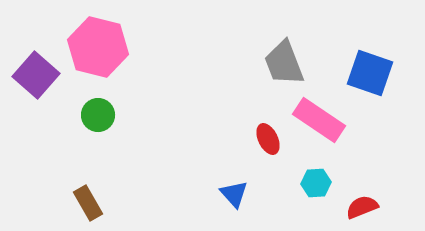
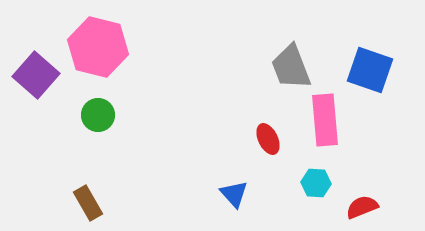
gray trapezoid: moved 7 px right, 4 px down
blue square: moved 3 px up
pink rectangle: moved 6 px right; rotated 51 degrees clockwise
cyan hexagon: rotated 8 degrees clockwise
